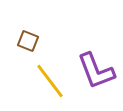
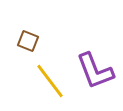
purple L-shape: moved 1 px left
